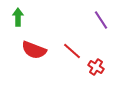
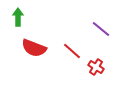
purple line: moved 9 px down; rotated 18 degrees counterclockwise
red semicircle: moved 2 px up
